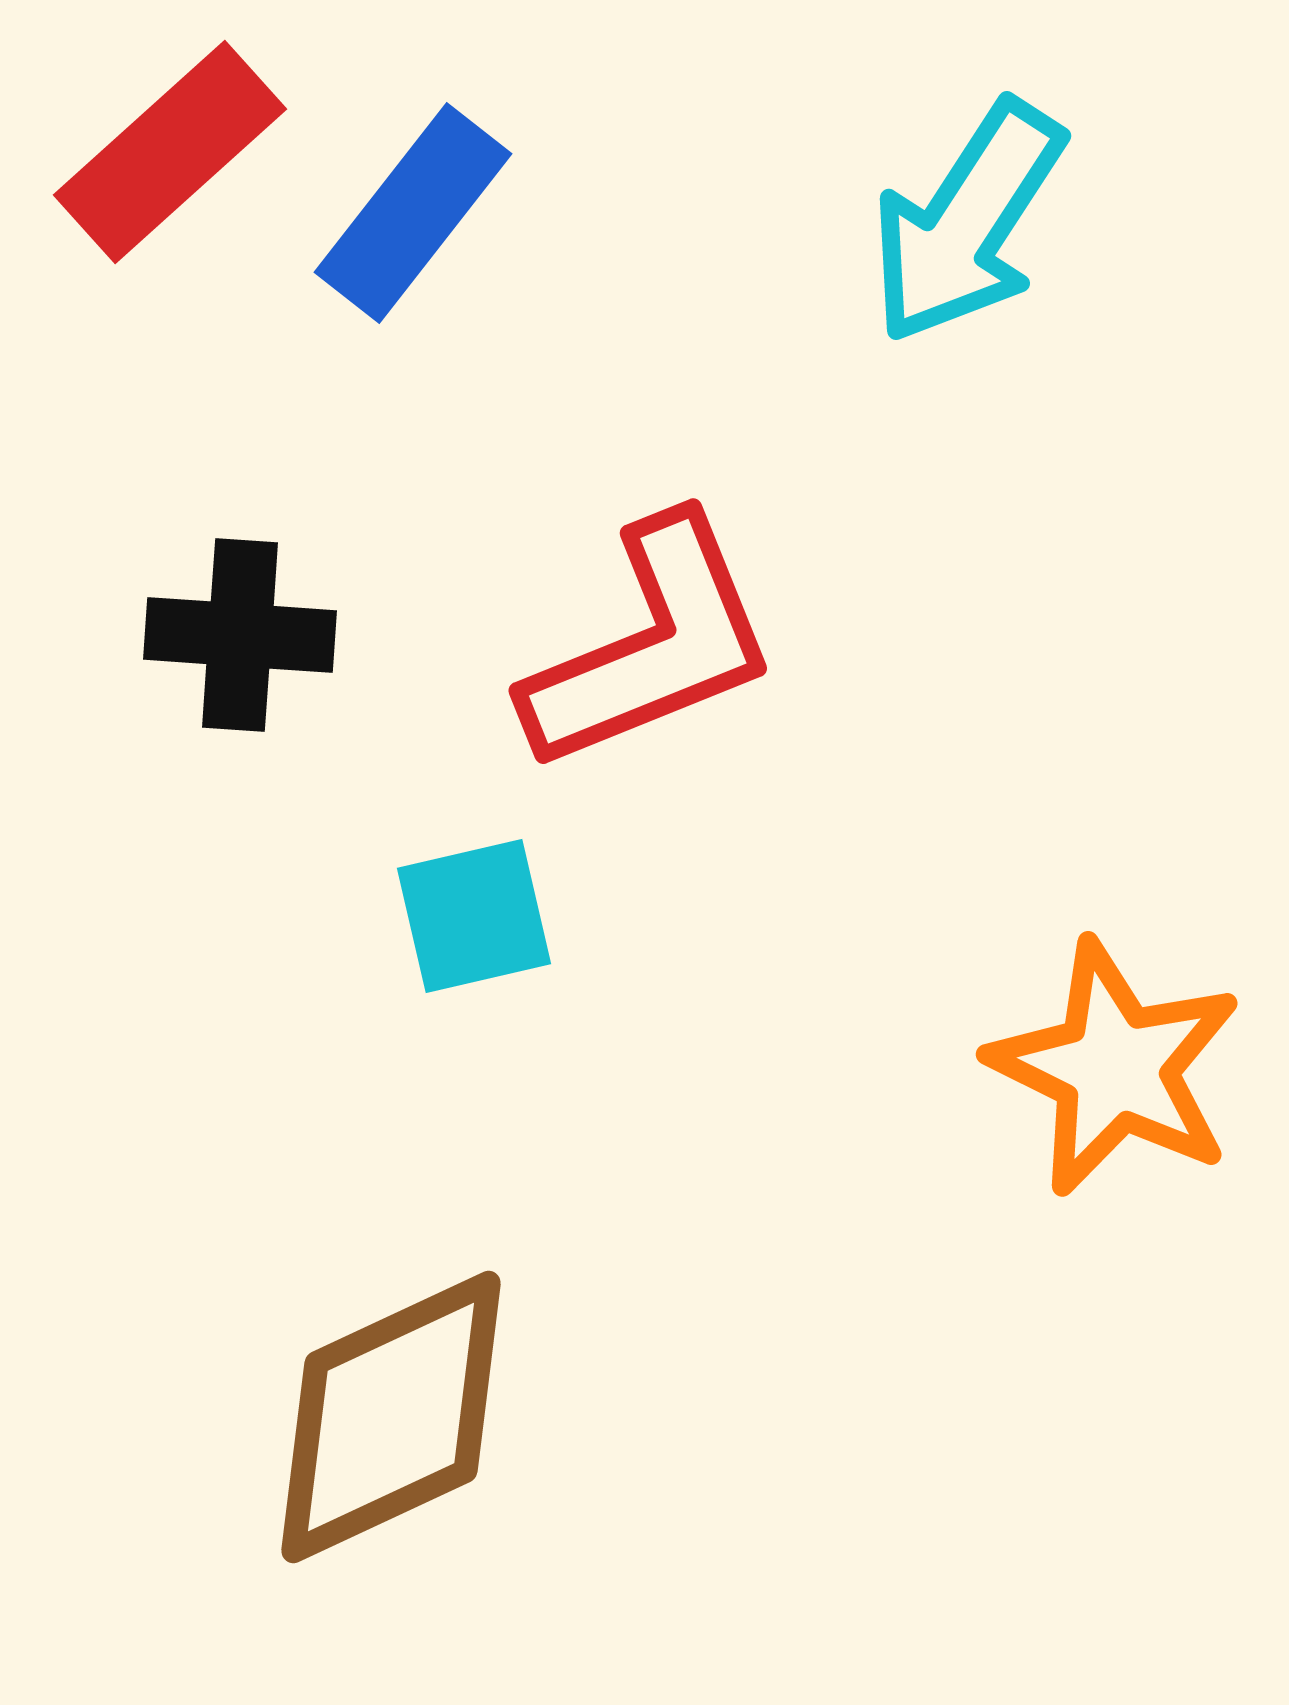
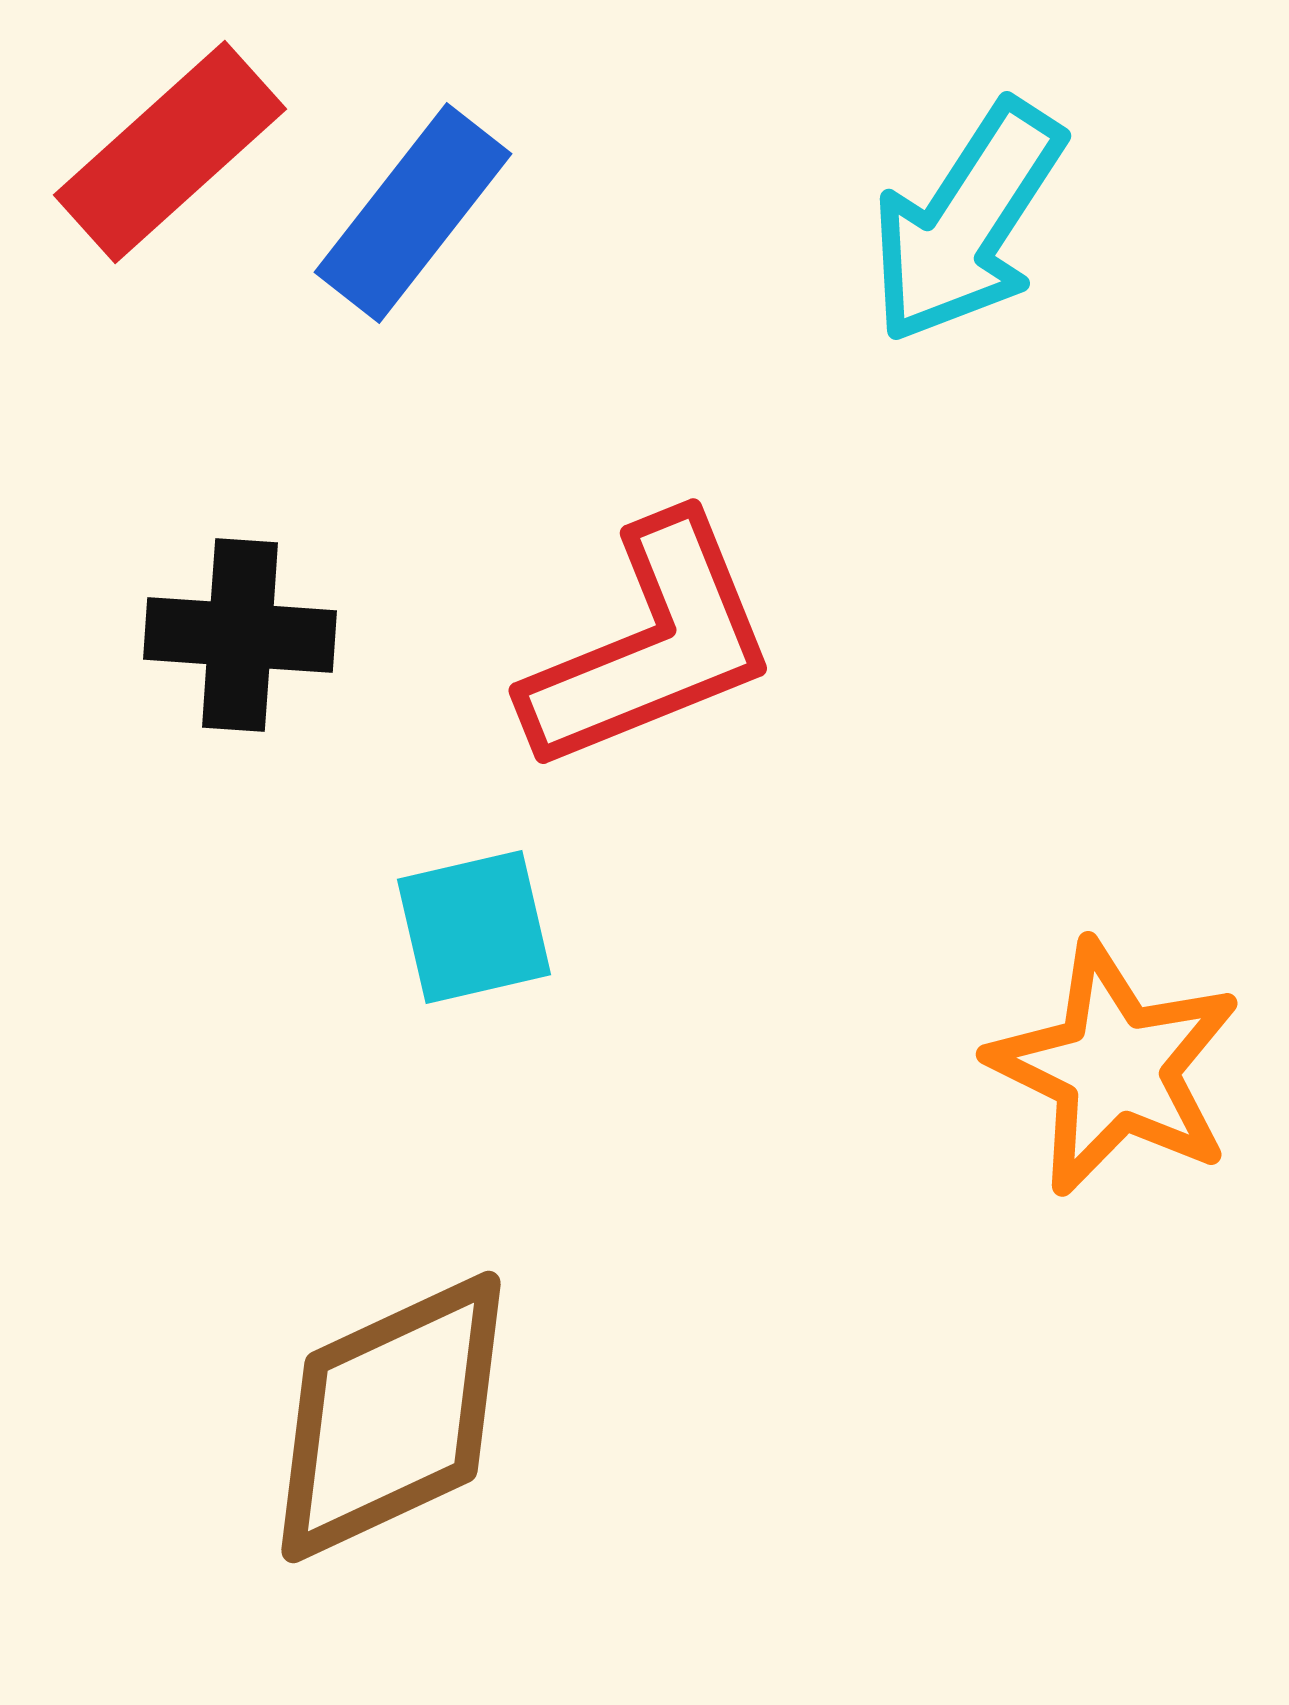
cyan square: moved 11 px down
